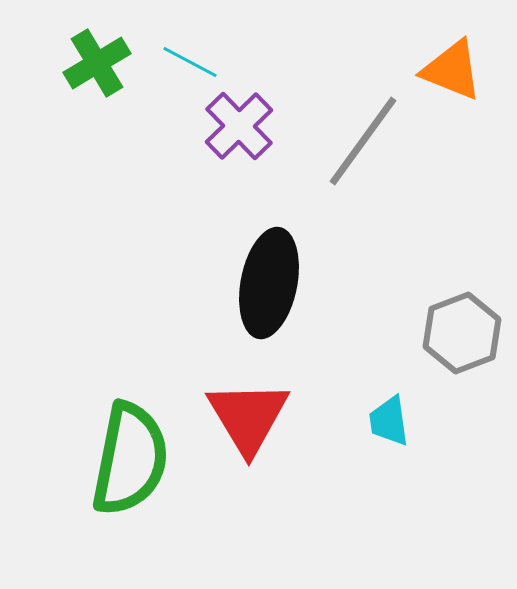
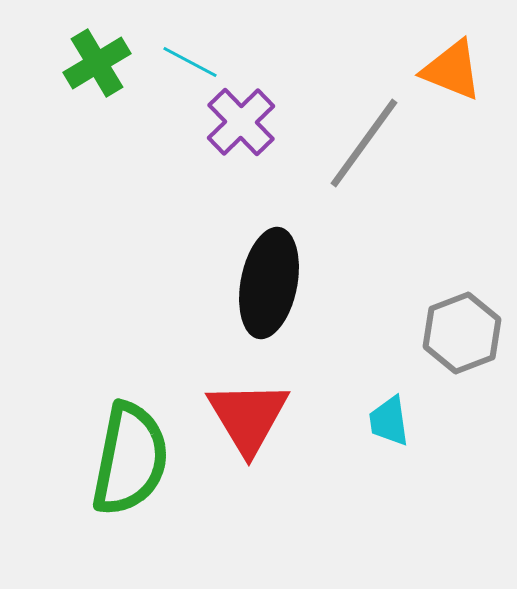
purple cross: moved 2 px right, 4 px up
gray line: moved 1 px right, 2 px down
